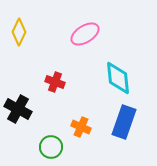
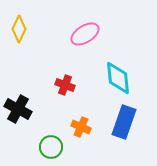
yellow diamond: moved 3 px up
red cross: moved 10 px right, 3 px down
